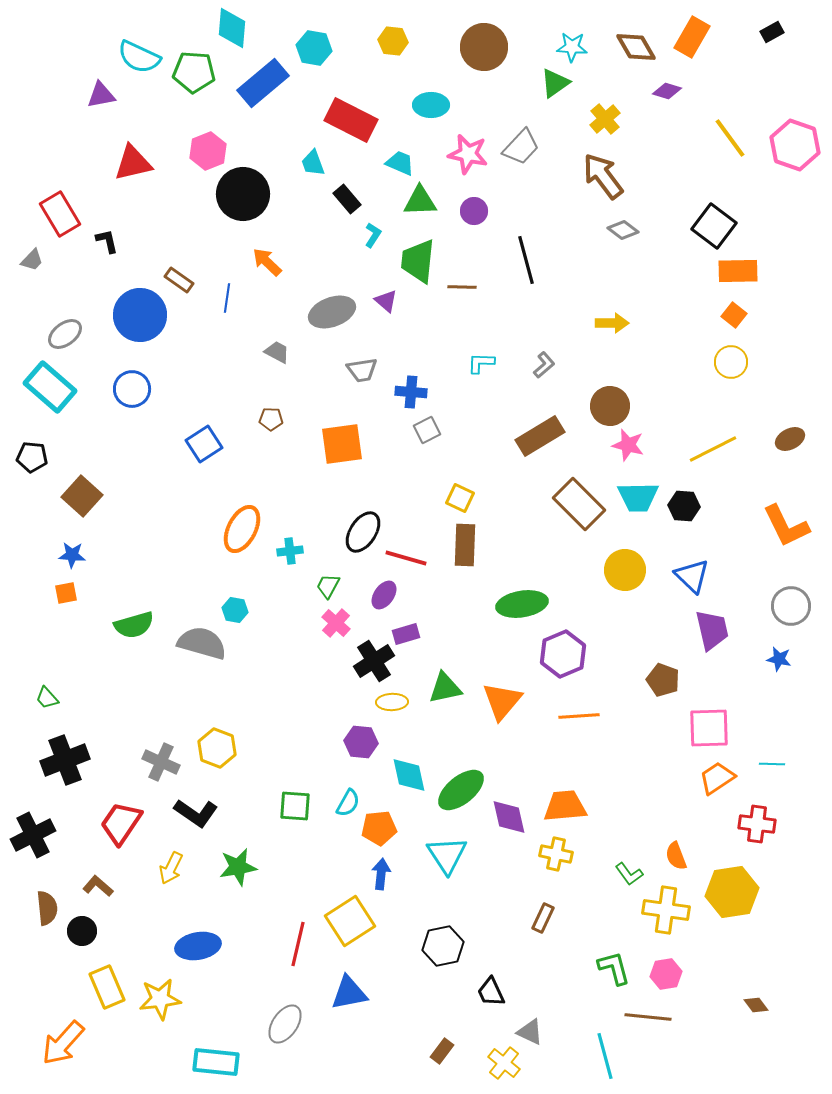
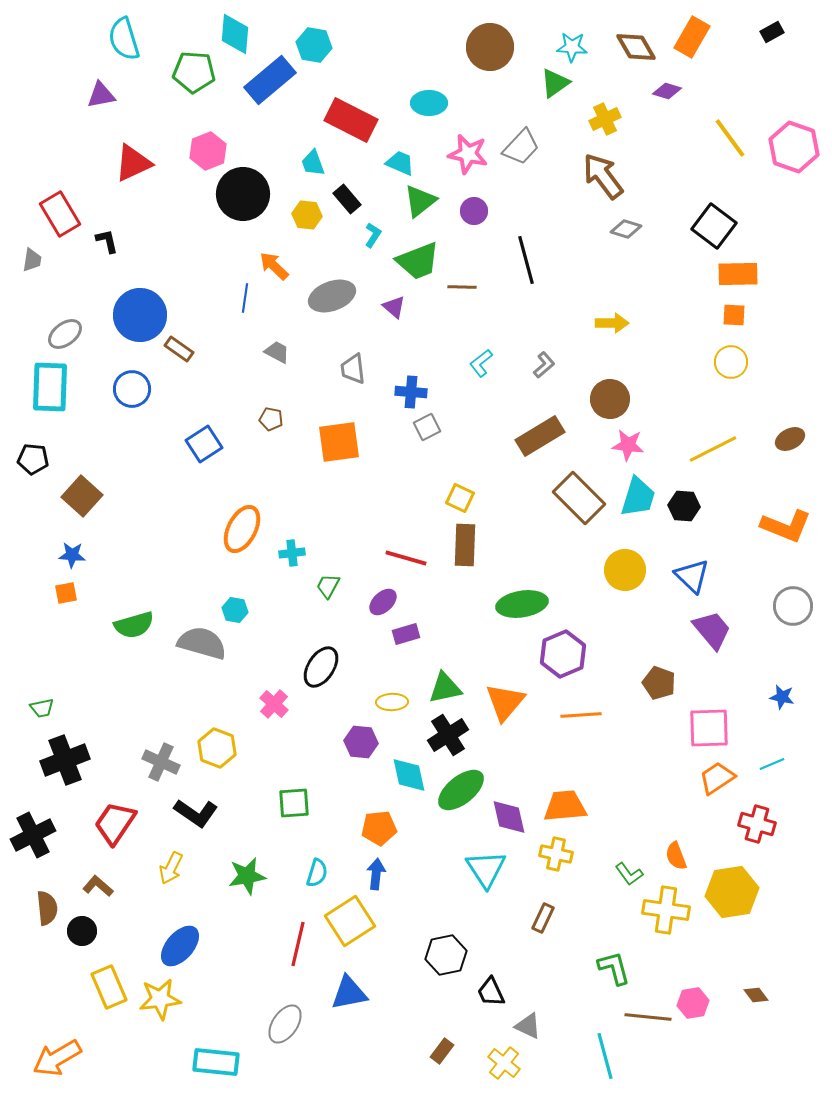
cyan diamond at (232, 28): moved 3 px right, 6 px down
yellow hexagon at (393, 41): moved 86 px left, 174 px down
brown circle at (484, 47): moved 6 px right
cyan hexagon at (314, 48): moved 3 px up
cyan semicircle at (139, 57): moved 15 px left, 18 px up; rotated 48 degrees clockwise
blue rectangle at (263, 83): moved 7 px right, 3 px up
cyan ellipse at (431, 105): moved 2 px left, 2 px up
yellow cross at (605, 119): rotated 16 degrees clockwise
pink hexagon at (795, 145): moved 1 px left, 2 px down
red triangle at (133, 163): rotated 12 degrees counterclockwise
green triangle at (420, 201): rotated 36 degrees counterclockwise
gray diamond at (623, 230): moved 3 px right, 1 px up; rotated 20 degrees counterclockwise
gray trapezoid at (32, 260): rotated 35 degrees counterclockwise
green trapezoid at (418, 261): rotated 117 degrees counterclockwise
orange arrow at (267, 262): moved 7 px right, 4 px down
orange rectangle at (738, 271): moved 3 px down
brown rectangle at (179, 280): moved 69 px down
blue line at (227, 298): moved 18 px right
purple triangle at (386, 301): moved 8 px right, 6 px down
gray ellipse at (332, 312): moved 16 px up
orange square at (734, 315): rotated 35 degrees counterclockwise
cyan L-shape at (481, 363): rotated 40 degrees counterclockwise
gray trapezoid at (362, 370): moved 9 px left, 1 px up; rotated 92 degrees clockwise
cyan rectangle at (50, 387): rotated 51 degrees clockwise
brown circle at (610, 406): moved 7 px up
brown pentagon at (271, 419): rotated 10 degrees clockwise
gray square at (427, 430): moved 3 px up
orange square at (342, 444): moved 3 px left, 2 px up
pink star at (628, 445): rotated 8 degrees counterclockwise
black pentagon at (32, 457): moved 1 px right, 2 px down
cyan trapezoid at (638, 497): rotated 72 degrees counterclockwise
brown rectangle at (579, 504): moved 6 px up
orange L-shape at (786, 526): rotated 42 degrees counterclockwise
black ellipse at (363, 532): moved 42 px left, 135 px down
cyan cross at (290, 551): moved 2 px right, 2 px down
purple ellipse at (384, 595): moved 1 px left, 7 px down; rotated 12 degrees clockwise
gray circle at (791, 606): moved 2 px right
pink cross at (336, 623): moved 62 px left, 81 px down
purple trapezoid at (712, 630): rotated 27 degrees counterclockwise
blue star at (779, 659): moved 3 px right, 38 px down
black cross at (374, 661): moved 74 px right, 74 px down
brown pentagon at (663, 680): moved 4 px left, 3 px down
green trapezoid at (47, 698): moved 5 px left, 10 px down; rotated 60 degrees counterclockwise
orange triangle at (502, 701): moved 3 px right, 1 px down
orange line at (579, 716): moved 2 px right, 1 px up
cyan line at (772, 764): rotated 25 degrees counterclockwise
cyan semicircle at (348, 803): moved 31 px left, 70 px down; rotated 12 degrees counterclockwise
green square at (295, 806): moved 1 px left, 3 px up; rotated 8 degrees counterclockwise
red trapezoid at (121, 823): moved 6 px left
red cross at (757, 824): rotated 9 degrees clockwise
cyan triangle at (447, 855): moved 39 px right, 14 px down
green star at (238, 867): moved 9 px right, 9 px down
blue arrow at (381, 874): moved 5 px left
blue ellipse at (198, 946): moved 18 px left; rotated 39 degrees counterclockwise
black hexagon at (443, 946): moved 3 px right, 9 px down
pink hexagon at (666, 974): moved 27 px right, 29 px down
yellow rectangle at (107, 987): moved 2 px right
brown diamond at (756, 1005): moved 10 px up
gray triangle at (530, 1032): moved 2 px left, 6 px up
orange arrow at (63, 1043): moved 6 px left, 15 px down; rotated 18 degrees clockwise
